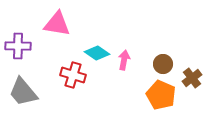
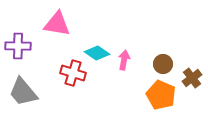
red cross: moved 2 px up
